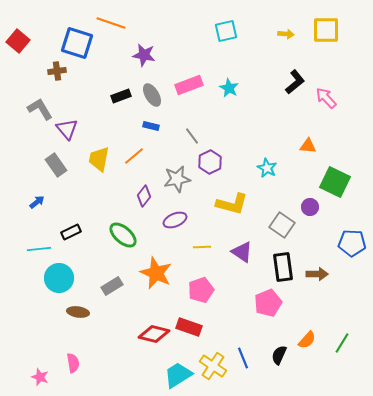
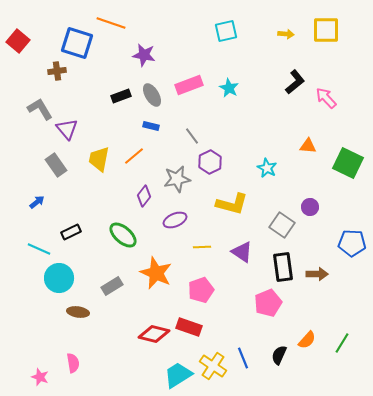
green square at (335, 182): moved 13 px right, 19 px up
cyan line at (39, 249): rotated 30 degrees clockwise
